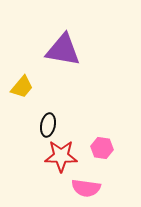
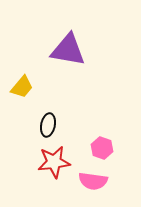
purple triangle: moved 5 px right
pink hexagon: rotated 10 degrees clockwise
red star: moved 7 px left, 6 px down; rotated 8 degrees counterclockwise
pink semicircle: moved 7 px right, 7 px up
